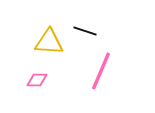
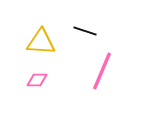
yellow triangle: moved 8 px left
pink line: moved 1 px right
